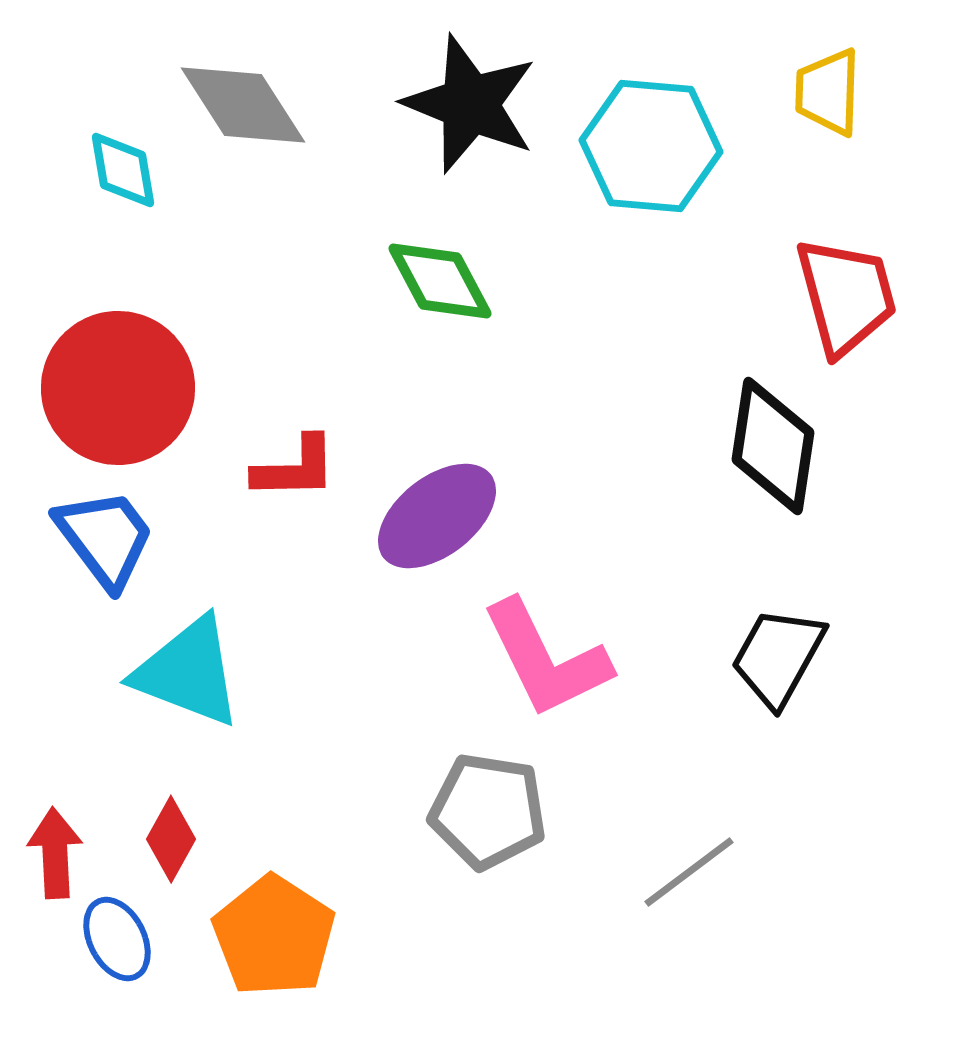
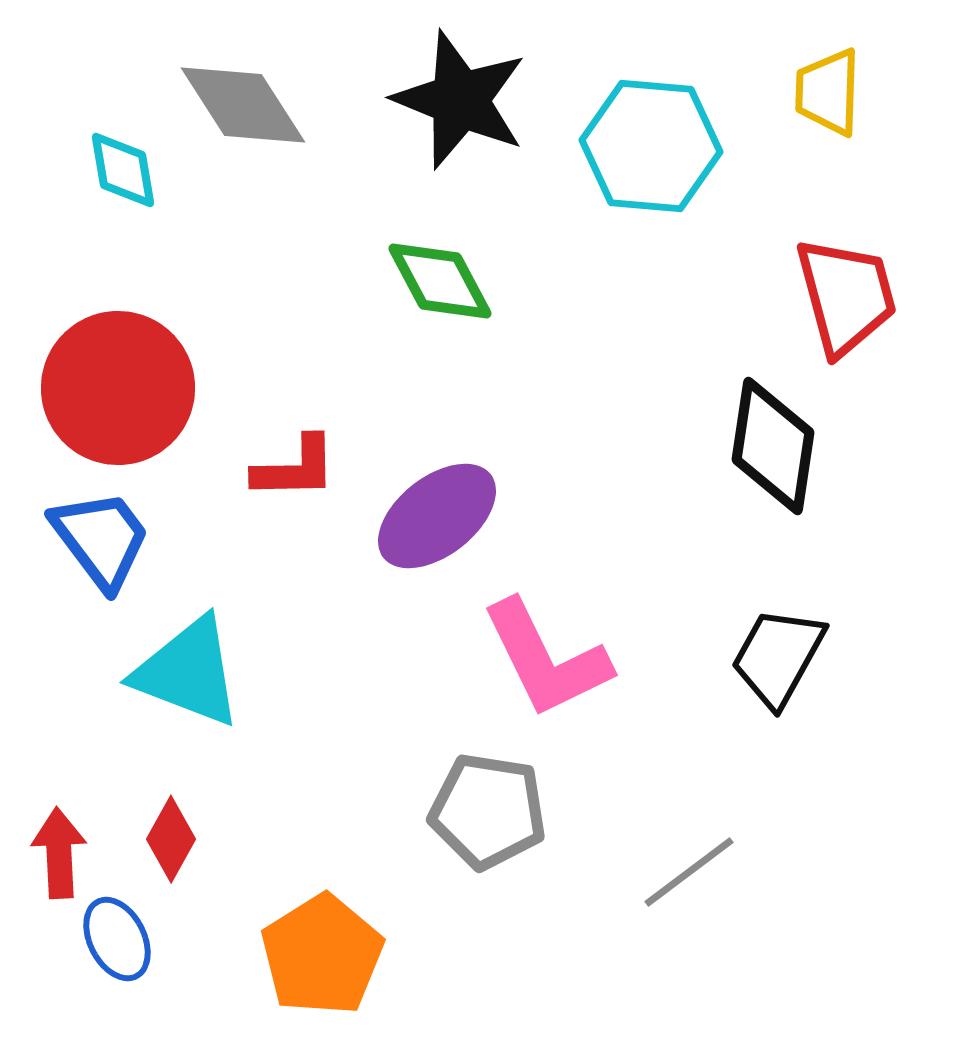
black star: moved 10 px left, 4 px up
blue trapezoid: moved 4 px left, 1 px down
red arrow: moved 4 px right
orange pentagon: moved 48 px right, 19 px down; rotated 7 degrees clockwise
